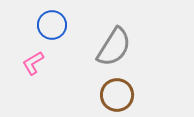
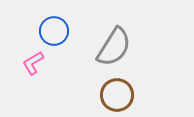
blue circle: moved 2 px right, 6 px down
